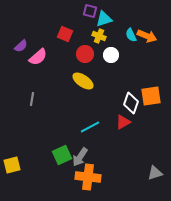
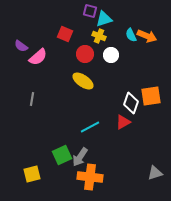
purple semicircle: rotated 80 degrees clockwise
yellow square: moved 20 px right, 9 px down
orange cross: moved 2 px right
